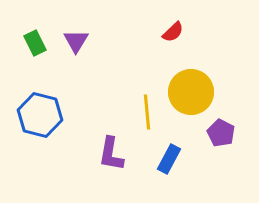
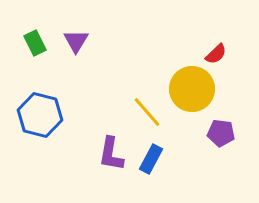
red semicircle: moved 43 px right, 22 px down
yellow circle: moved 1 px right, 3 px up
yellow line: rotated 36 degrees counterclockwise
purple pentagon: rotated 20 degrees counterclockwise
blue rectangle: moved 18 px left
